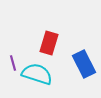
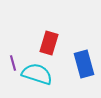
blue rectangle: rotated 12 degrees clockwise
